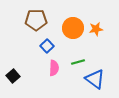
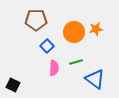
orange circle: moved 1 px right, 4 px down
green line: moved 2 px left
black square: moved 9 px down; rotated 24 degrees counterclockwise
